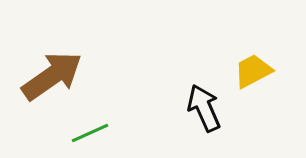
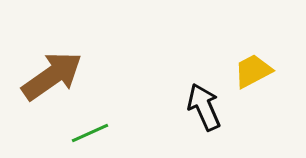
black arrow: moved 1 px up
